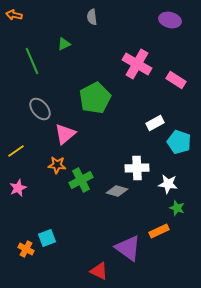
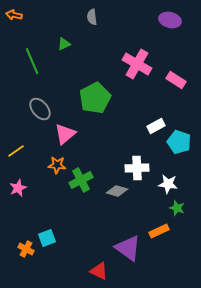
white rectangle: moved 1 px right, 3 px down
